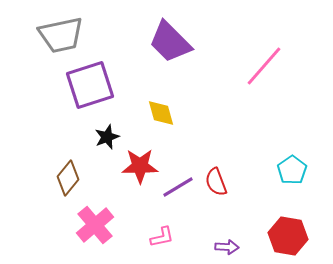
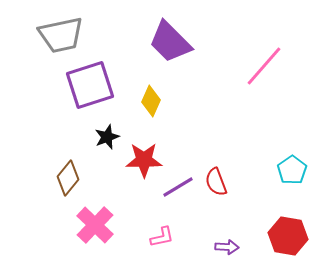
yellow diamond: moved 10 px left, 12 px up; rotated 40 degrees clockwise
red star: moved 4 px right, 6 px up
pink cross: rotated 6 degrees counterclockwise
